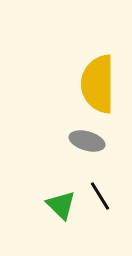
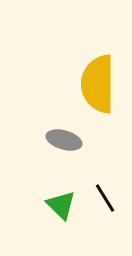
gray ellipse: moved 23 px left, 1 px up
black line: moved 5 px right, 2 px down
